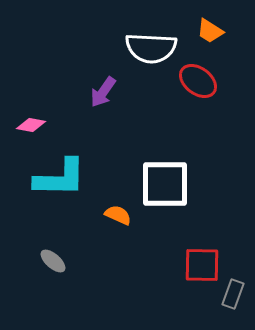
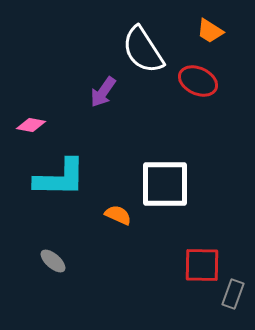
white semicircle: moved 8 px left, 2 px down; rotated 54 degrees clockwise
red ellipse: rotated 12 degrees counterclockwise
